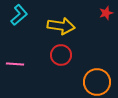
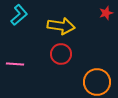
red circle: moved 1 px up
